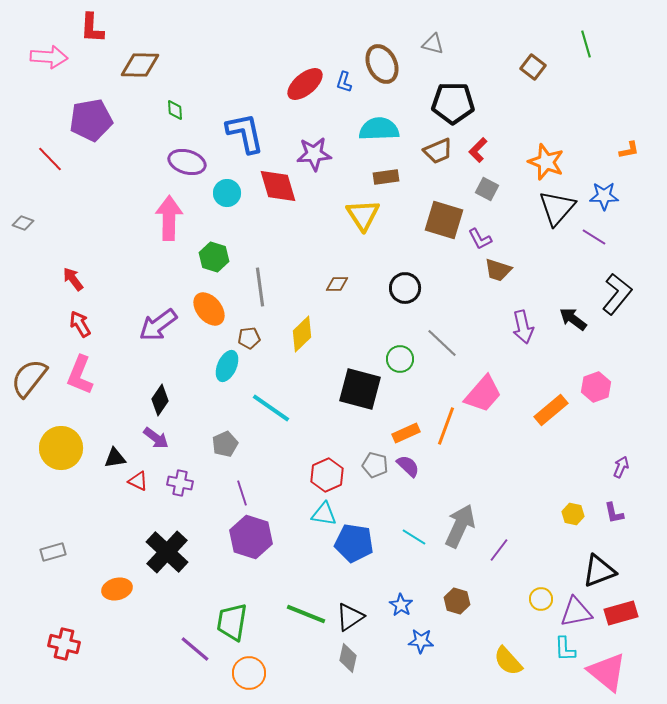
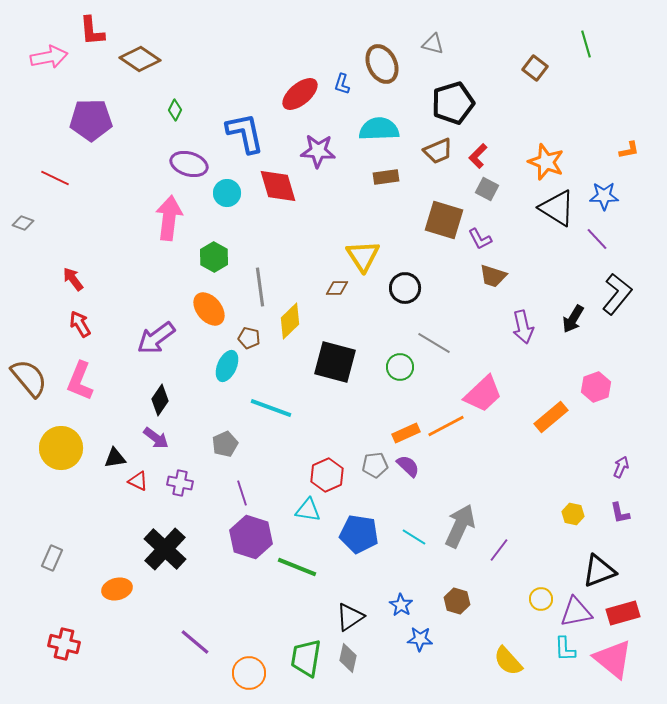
red L-shape at (92, 28): moved 3 px down; rotated 8 degrees counterclockwise
pink arrow at (49, 57): rotated 15 degrees counterclockwise
brown diamond at (140, 65): moved 6 px up; rotated 33 degrees clockwise
brown square at (533, 67): moved 2 px right, 1 px down
blue L-shape at (344, 82): moved 2 px left, 2 px down
red ellipse at (305, 84): moved 5 px left, 10 px down
black pentagon at (453, 103): rotated 18 degrees counterclockwise
green diamond at (175, 110): rotated 30 degrees clockwise
purple pentagon at (91, 120): rotated 9 degrees clockwise
red L-shape at (478, 150): moved 6 px down
purple star at (314, 154): moved 4 px right, 3 px up; rotated 8 degrees clockwise
red line at (50, 159): moved 5 px right, 19 px down; rotated 20 degrees counterclockwise
purple ellipse at (187, 162): moved 2 px right, 2 px down
black triangle at (557, 208): rotated 39 degrees counterclockwise
yellow triangle at (363, 215): moved 41 px down
pink arrow at (169, 218): rotated 6 degrees clockwise
purple line at (594, 237): moved 3 px right, 2 px down; rotated 15 degrees clockwise
green hexagon at (214, 257): rotated 12 degrees clockwise
brown trapezoid at (498, 270): moved 5 px left, 6 px down
brown diamond at (337, 284): moved 4 px down
black arrow at (573, 319): rotated 96 degrees counterclockwise
purple arrow at (158, 325): moved 2 px left, 13 px down
yellow diamond at (302, 334): moved 12 px left, 13 px up
brown pentagon at (249, 338): rotated 20 degrees clockwise
gray line at (442, 343): moved 8 px left; rotated 12 degrees counterclockwise
green circle at (400, 359): moved 8 px down
pink L-shape at (80, 375): moved 6 px down
brown semicircle at (29, 378): rotated 102 degrees clockwise
black square at (360, 389): moved 25 px left, 27 px up
pink trapezoid at (483, 394): rotated 6 degrees clockwise
cyan line at (271, 408): rotated 15 degrees counterclockwise
orange rectangle at (551, 410): moved 7 px down
orange line at (446, 426): rotated 42 degrees clockwise
gray pentagon at (375, 465): rotated 20 degrees counterclockwise
purple L-shape at (614, 513): moved 6 px right
cyan triangle at (324, 514): moved 16 px left, 4 px up
blue pentagon at (354, 543): moved 5 px right, 9 px up
gray rectangle at (53, 552): moved 1 px left, 6 px down; rotated 50 degrees counterclockwise
black cross at (167, 552): moved 2 px left, 3 px up
red rectangle at (621, 613): moved 2 px right
green line at (306, 614): moved 9 px left, 47 px up
green trapezoid at (232, 622): moved 74 px right, 36 px down
blue star at (421, 641): moved 1 px left, 2 px up
purple line at (195, 649): moved 7 px up
pink triangle at (607, 672): moved 6 px right, 13 px up
